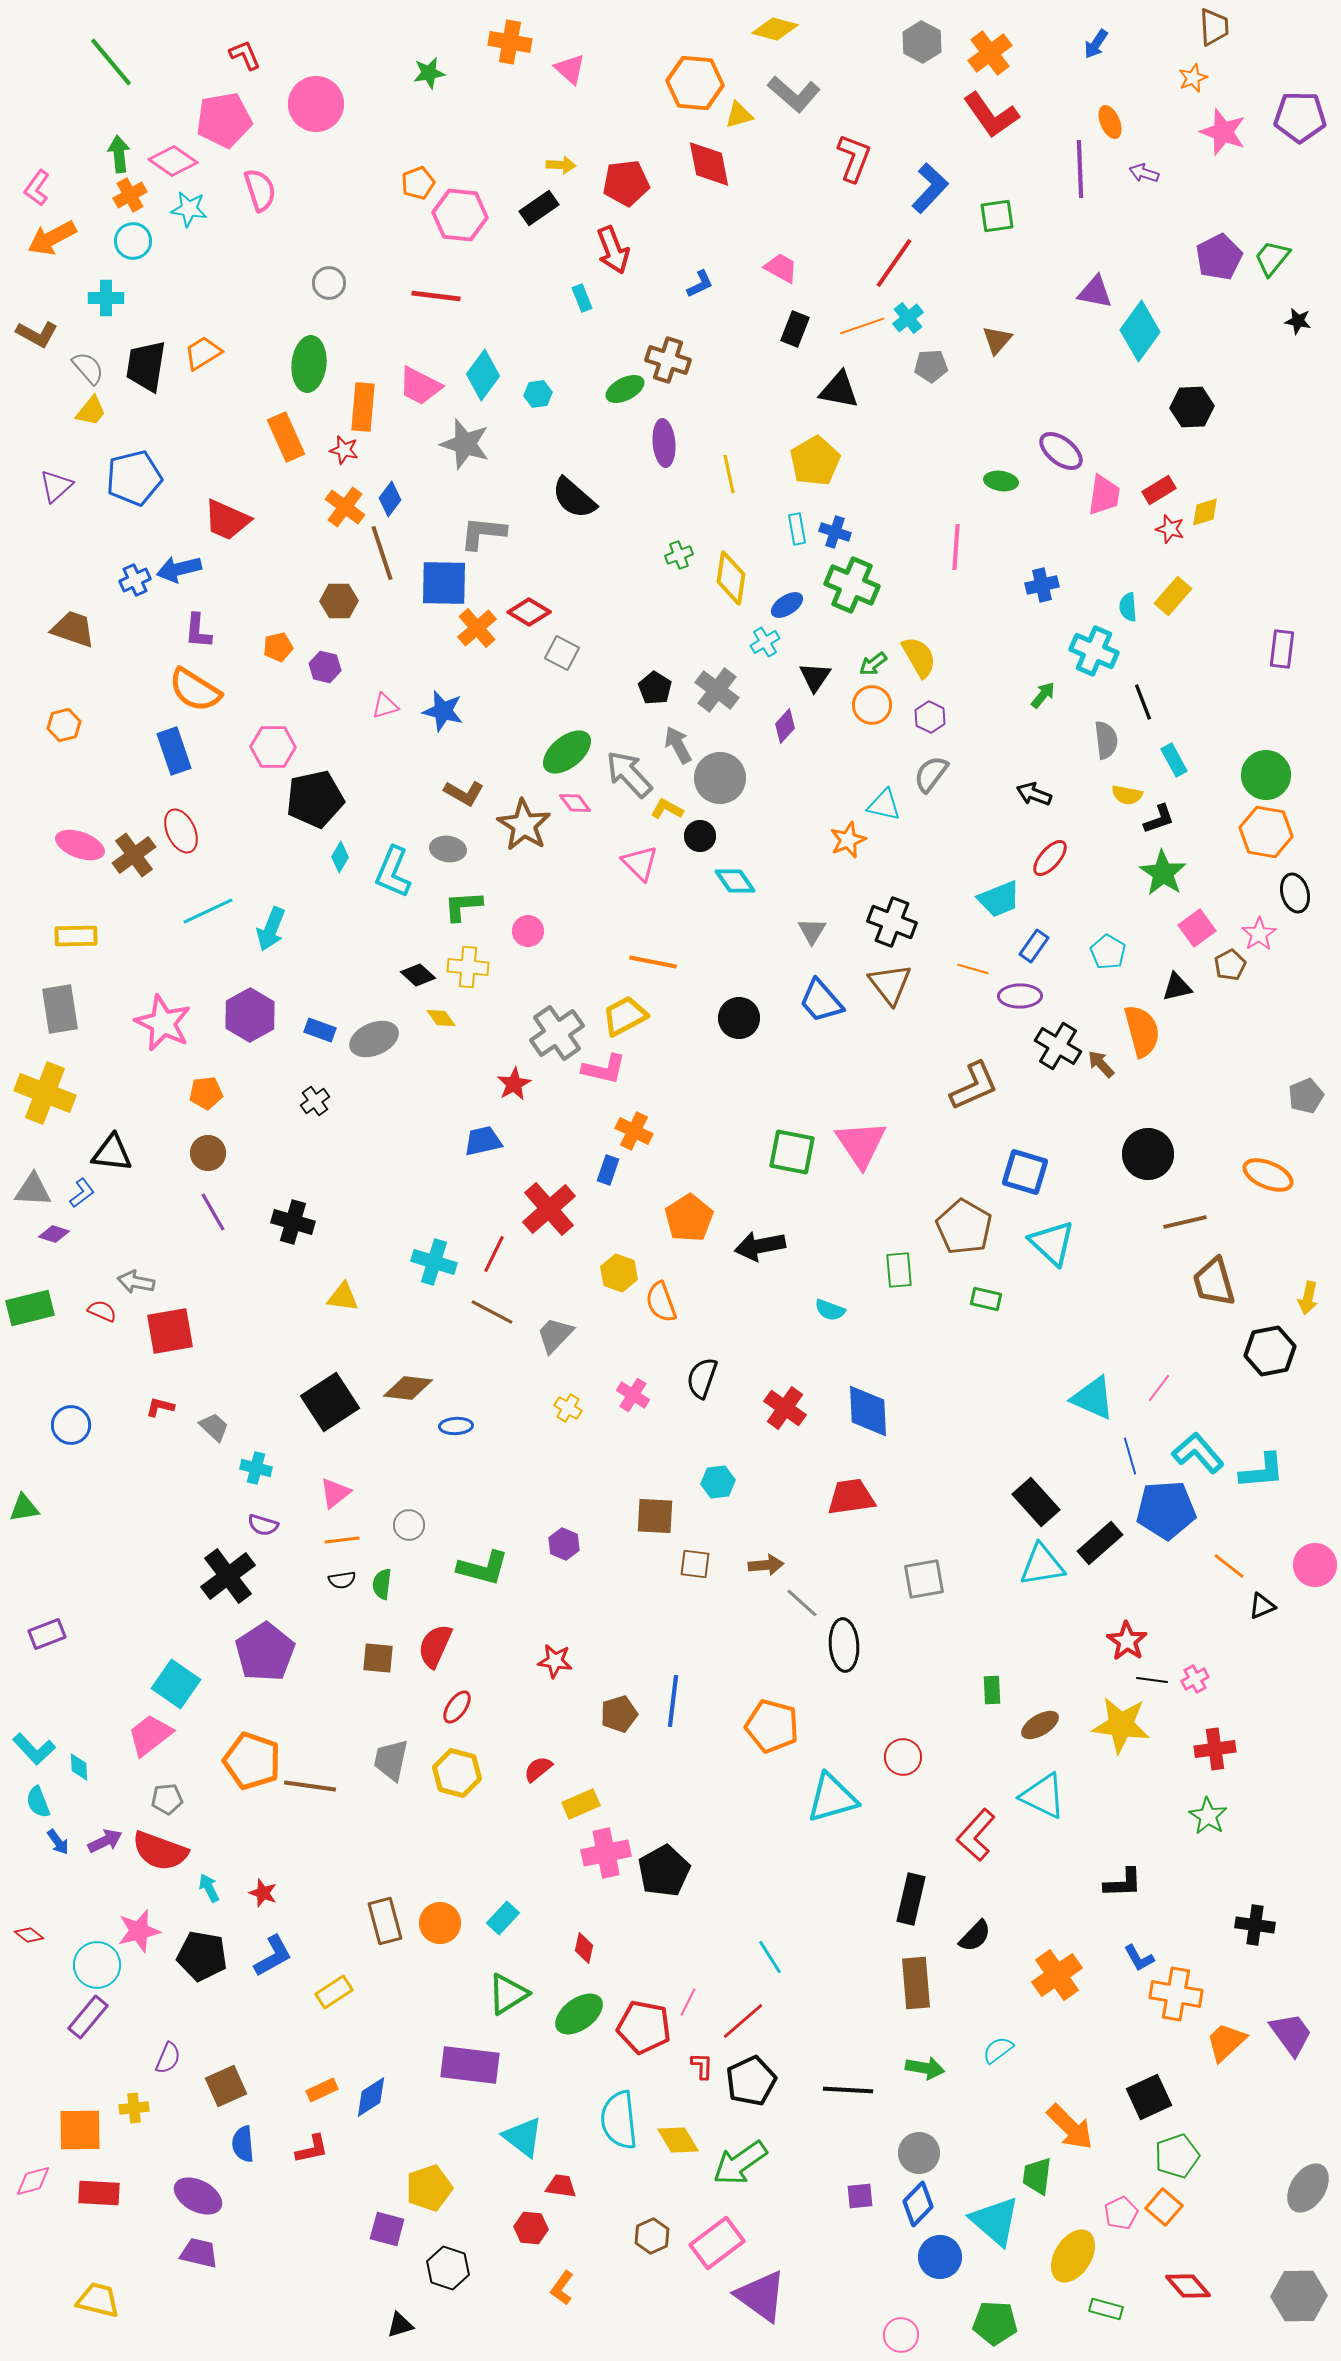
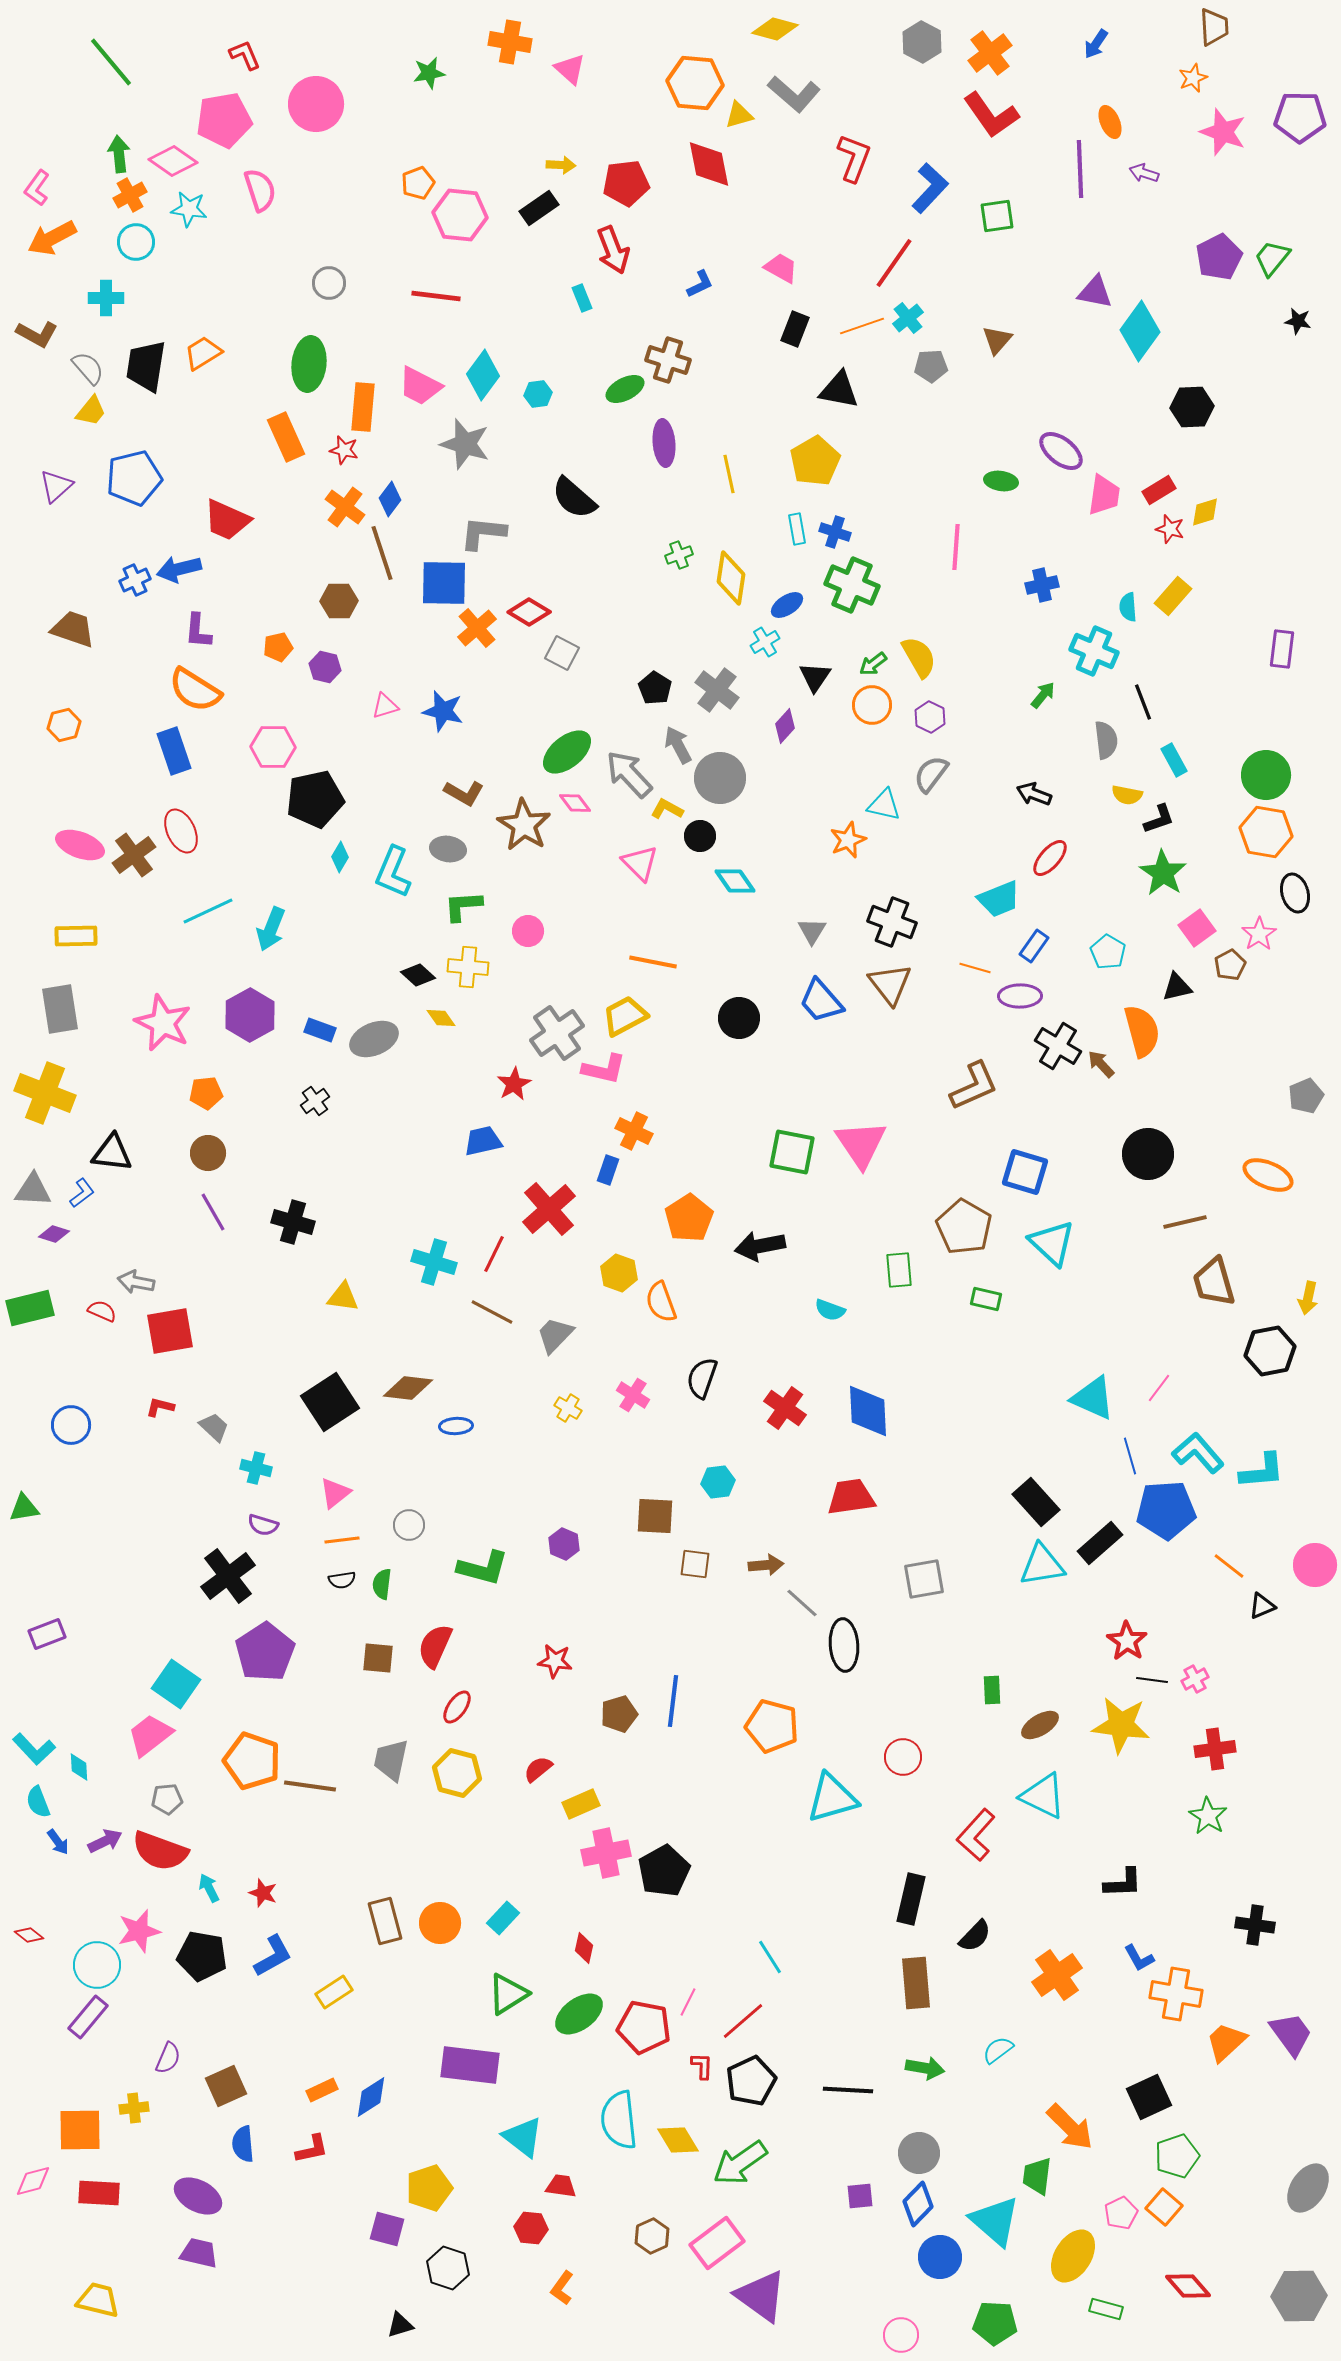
cyan circle at (133, 241): moved 3 px right, 1 px down
orange line at (973, 969): moved 2 px right, 1 px up
